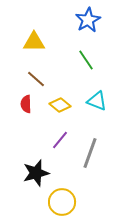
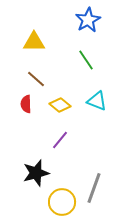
gray line: moved 4 px right, 35 px down
